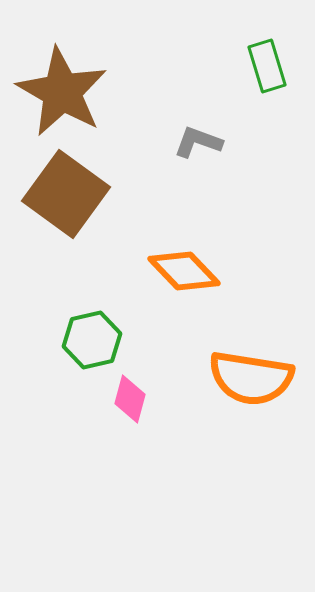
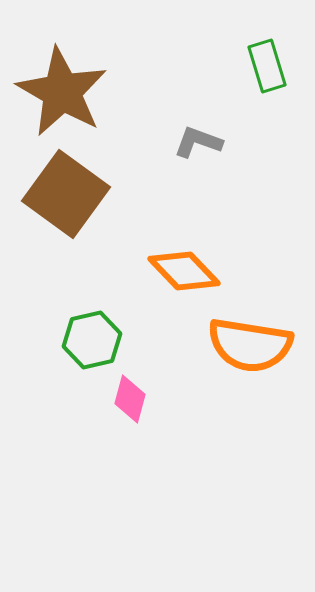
orange semicircle: moved 1 px left, 33 px up
